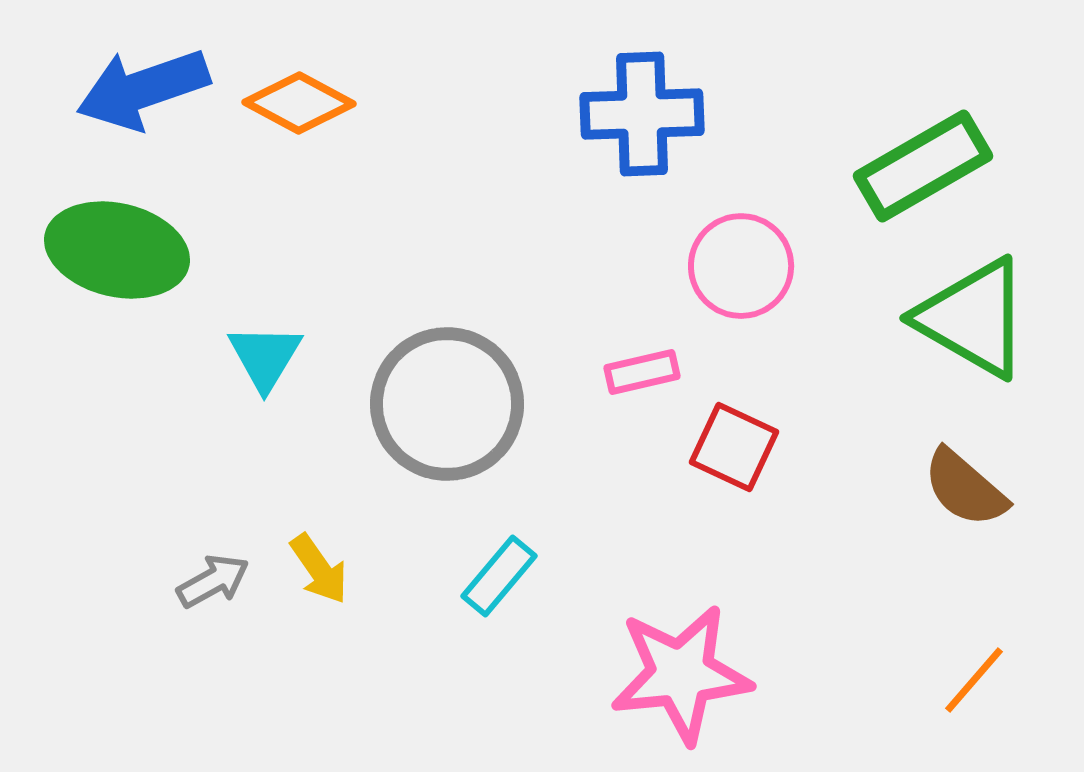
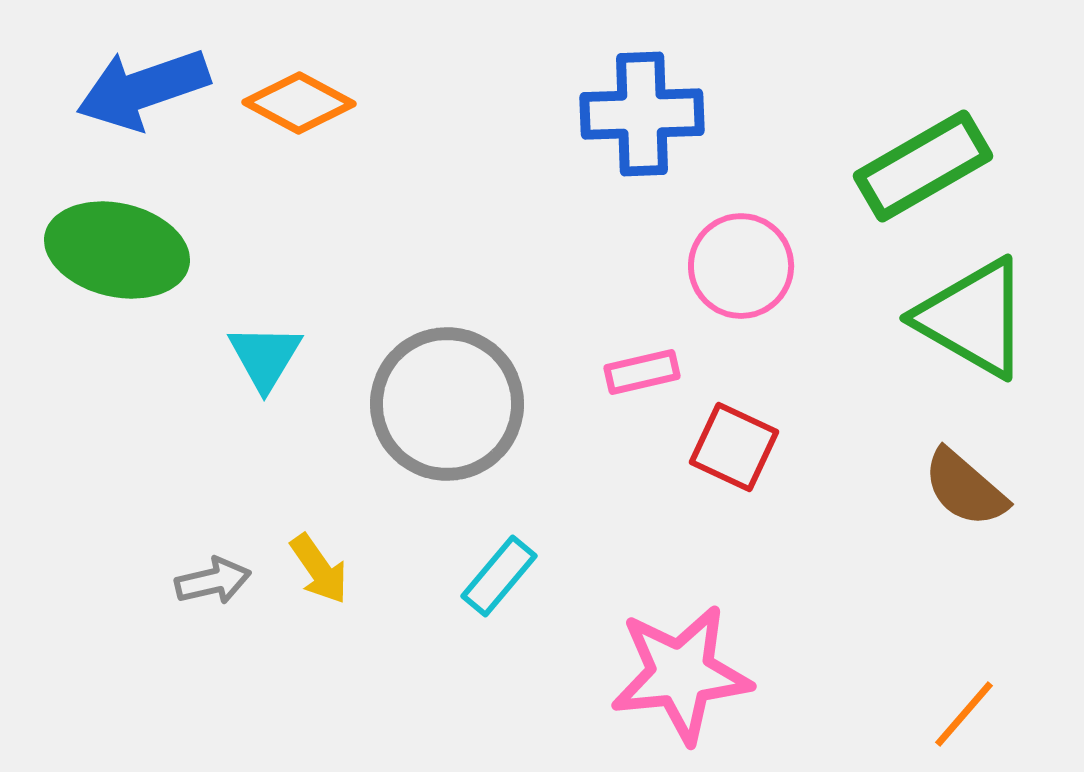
gray arrow: rotated 16 degrees clockwise
orange line: moved 10 px left, 34 px down
